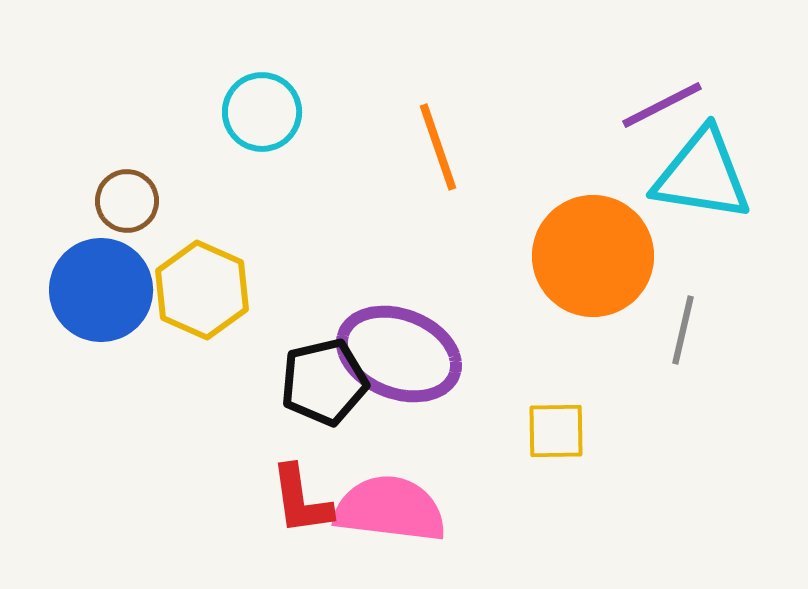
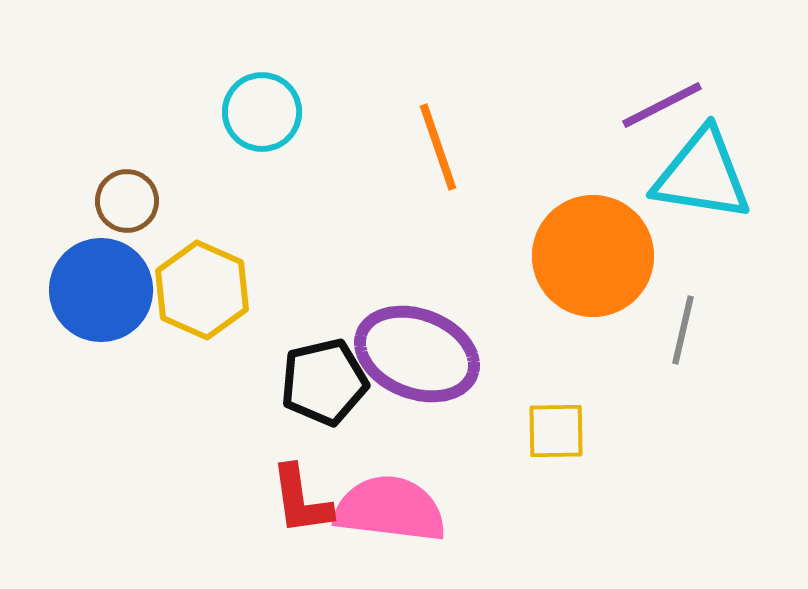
purple ellipse: moved 18 px right
